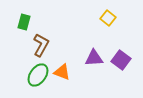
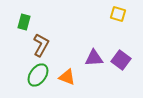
yellow square: moved 10 px right, 4 px up; rotated 21 degrees counterclockwise
orange triangle: moved 5 px right, 5 px down
